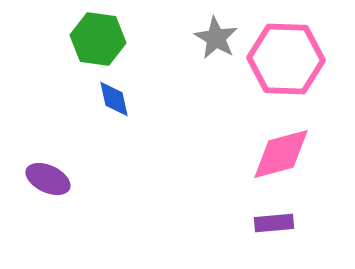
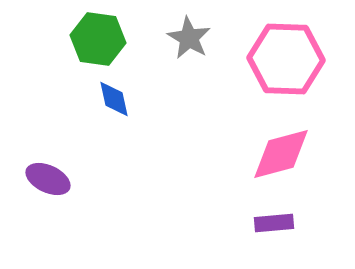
gray star: moved 27 px left
